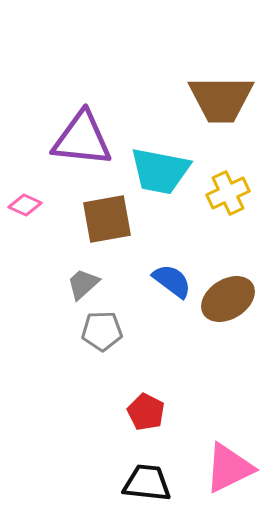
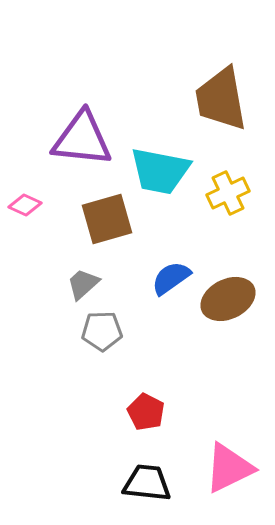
brown trapezoid: rotated 80 degrees clockwise
brown square: rotated 6 degrees counterclockwise
blue semicircle: moved 1 px left, 3 px up; rotated 72 degrees counterclockwise
brown ellipse: rotated 6 degrees clockwise
